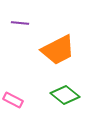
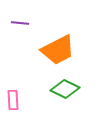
green diamond: moved 6 px up; rotated 12 degrees counterclockwise
pink rectangle: rotated 60 degrees clockwise
